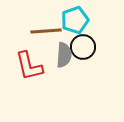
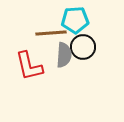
cyan pentagon: rotated 16 degrees clockwise
brown line: moved 5 px right, 2 px down
